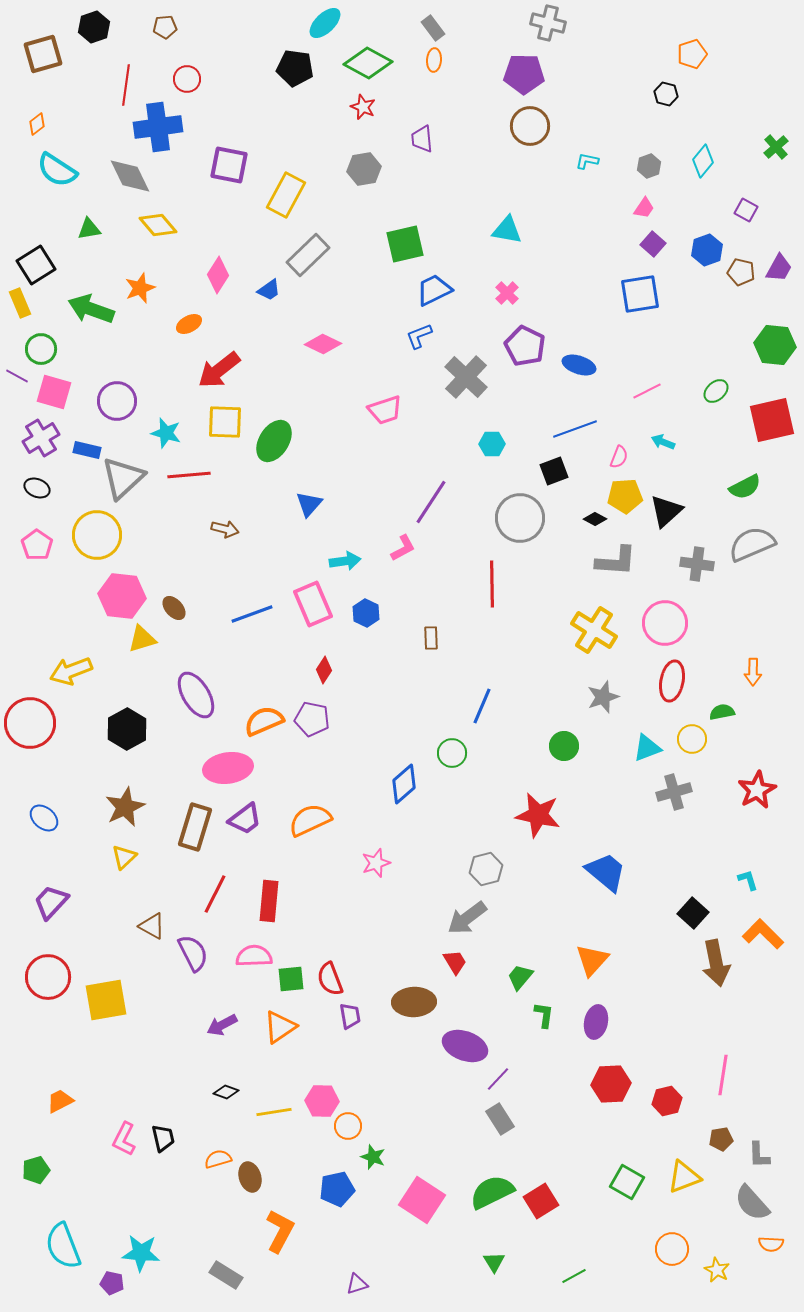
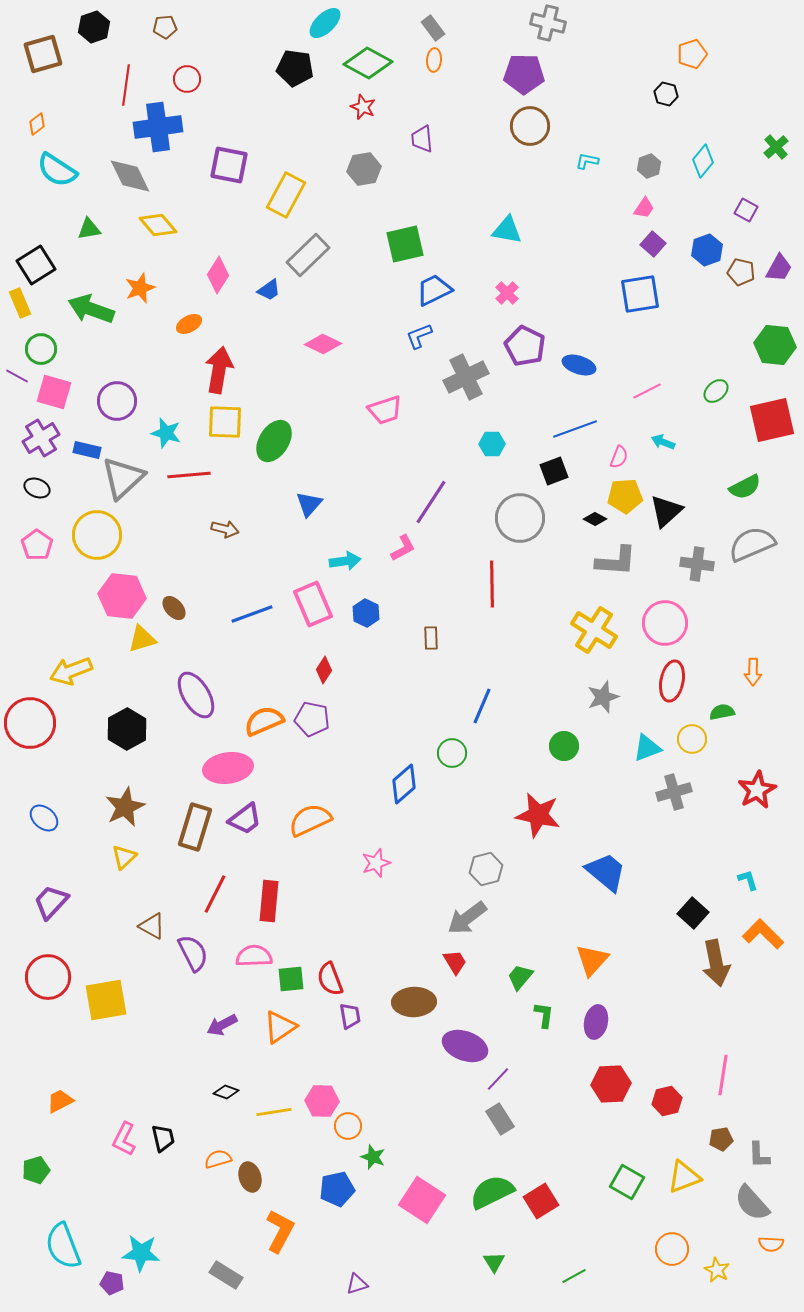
red arrow at (219, 370): rotated 138 degrees clockwise
gray cross at (466, 377): rotated 21 degrees clockwise
